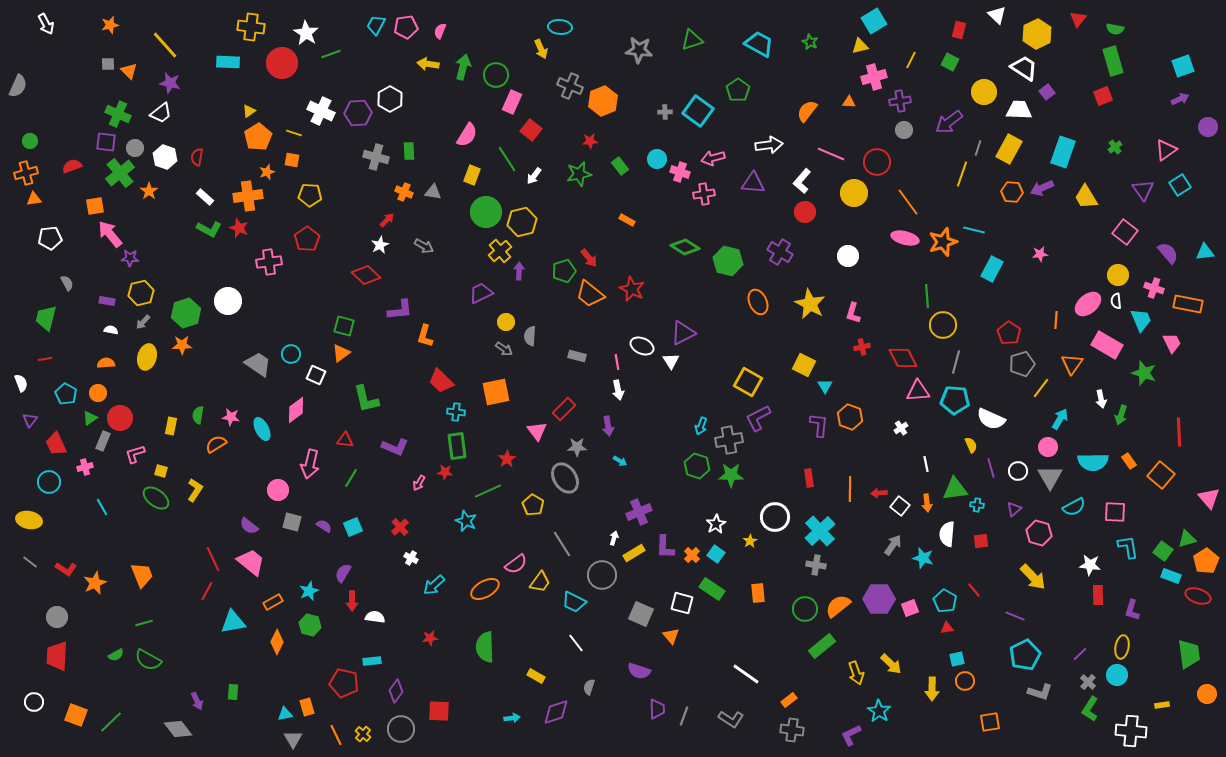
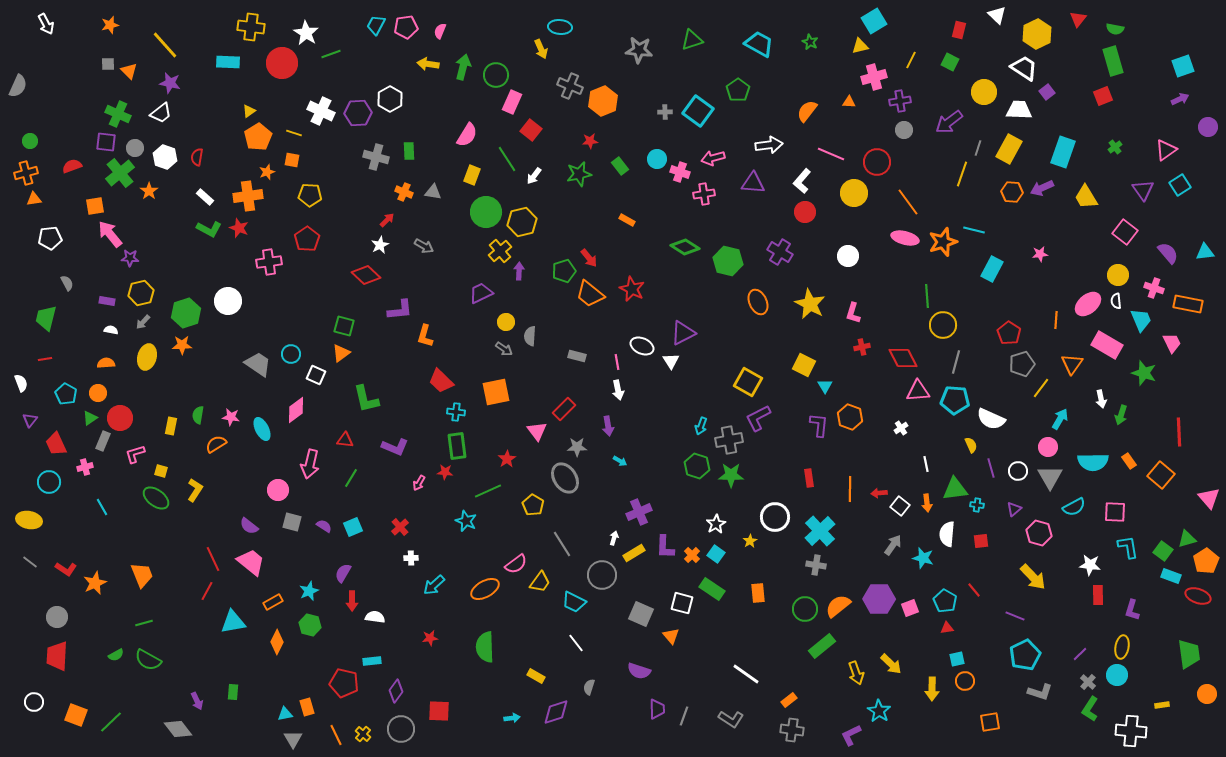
white cross at (411, 558): rotated 32 degrees counterclockwise
